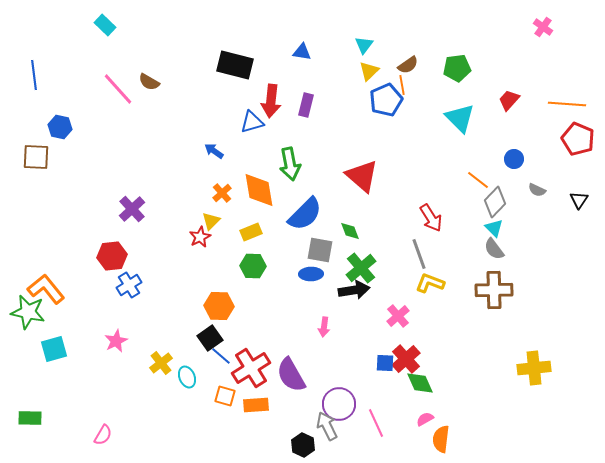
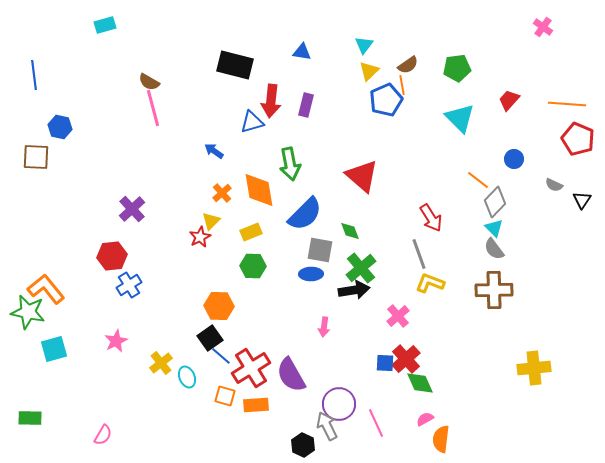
cyan rectangle at (105, 25): rotated 60 degrees counterclockwise
pink line at (118, 89): moved 35 px right, 19 px down; rotated 27 degrees clockwise
gray semicircle at (537, 190): moved 17 px right, 5 px up
black triangle at (579, 200): moved 3 px right
